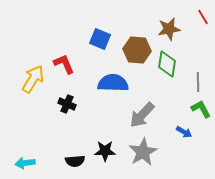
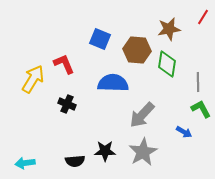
red line: rotated 63 degrees clockwise
